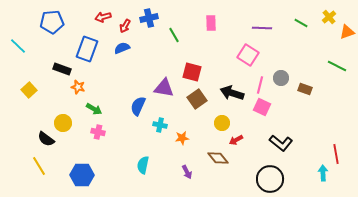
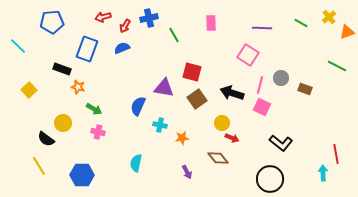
red arrow at (236, 140): moved 4 px left, 2 px up; rotated 128 degrees counterclockwise
cyan semicircle at (143, 165): moved 7 px left, 2 px up
